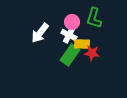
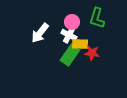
green L-shape: moved 3 px right
yellow rectangle: moved 2 px left
